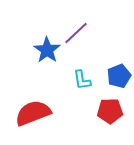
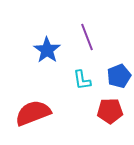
purple line: moved 11 px right, 4 px down; rotated 68 degrees counterclockwise
